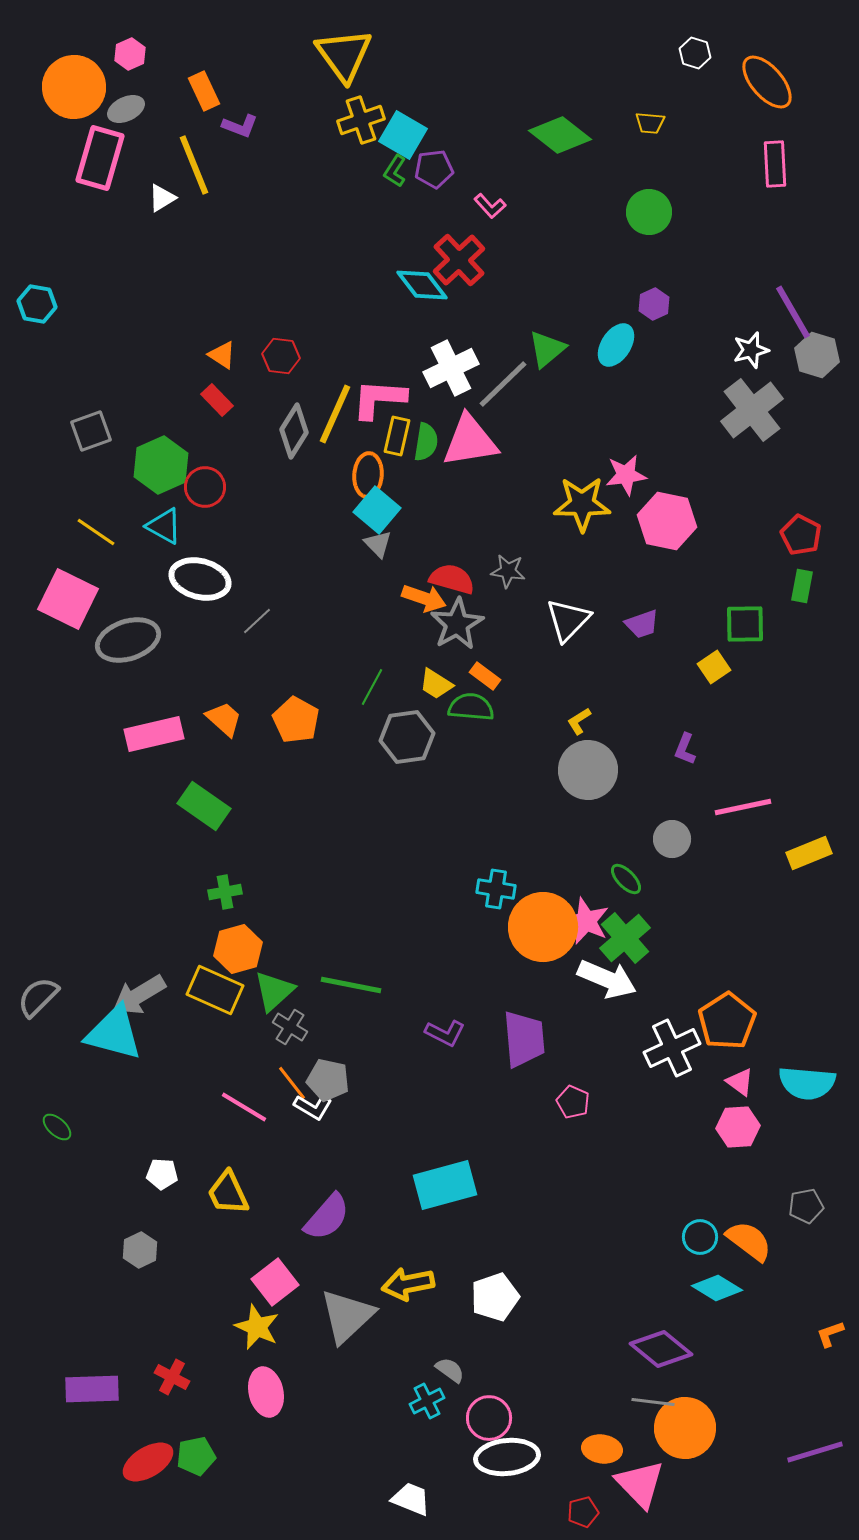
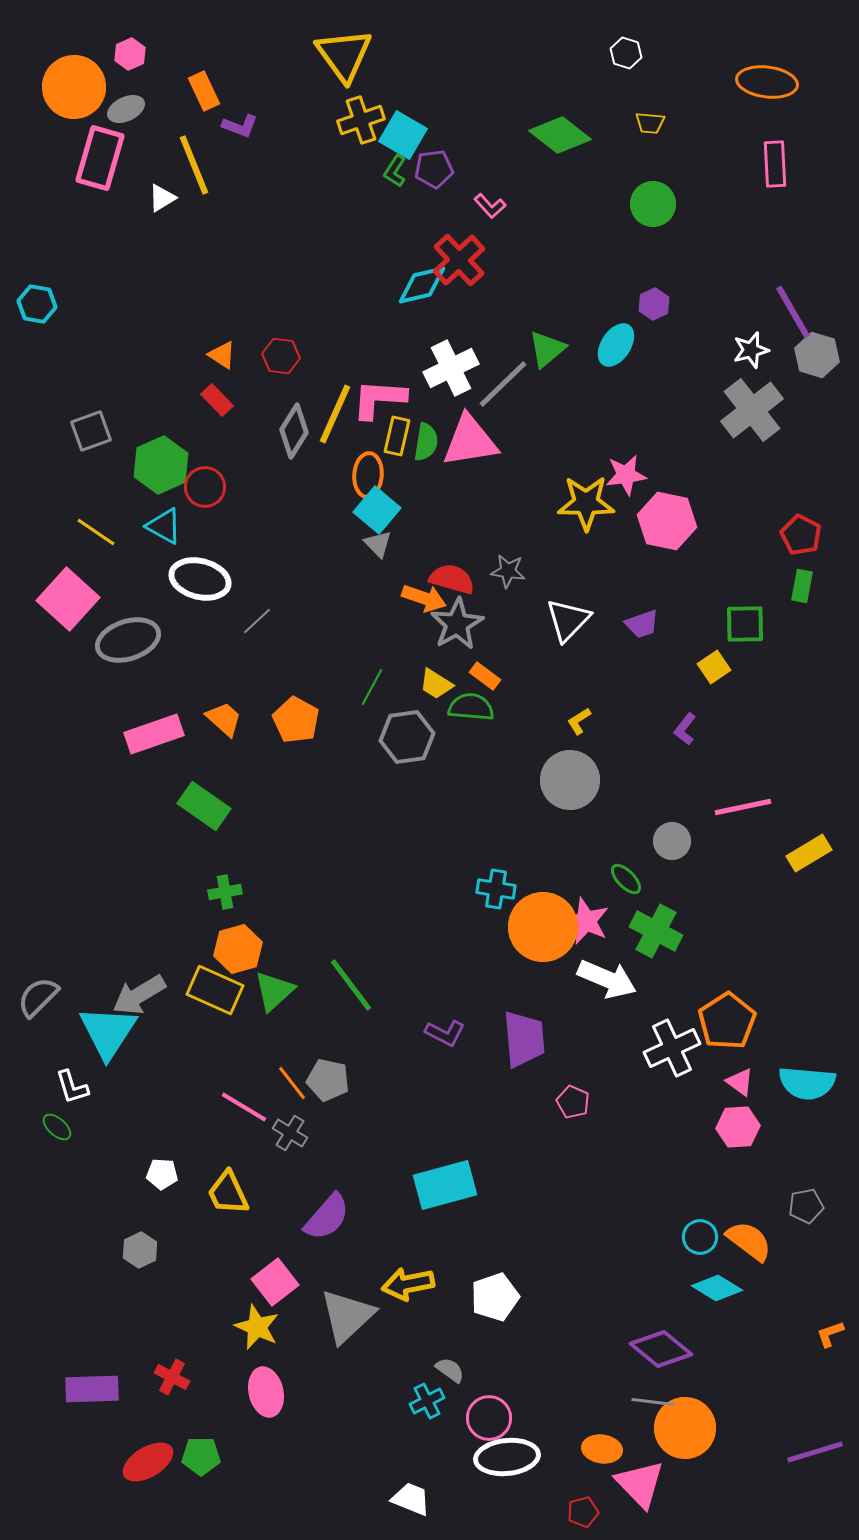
white hexagon at (695, 53): moved 69 px left
orange ellipse at (767, 82): rotated 42 degrees counterclockwise
green circle at (649, 212): moved 4 px right, 8 px up
cyan diamond at (422, 285): rotated 66 degrees counterclockwise
yellow star at (582, 504): moved 4 px right, 1 px up
pink square at (68, 599): rotated 16 degrees clockwise
pink rectangle at (154, 734): rotated 6 degrees counterclockwise
purple L-shape at (685, 749): moved 20 px up; rotated 16 degrees clockwise
gray circle at (588, 770): moved 18 px left, 10 px down
gray circle at (672, 839): moved 2 px down
yellow rectangle at (809, 853): rotated 9 degrees counterclockwise
green cross at (625, 938): moved 31 px right, 7 px up; rotated 21 degrees counterclockwise
green line at (351, 985): rotated 42 degrees clockwise
gray cross at (290, 1027): moved 106 px down
cyan triangle at (114, 1033): moved 6 px left, 1 px up; rotated 48 degrees clockwise
white L-shape at (313, 1107): moved 241 px left, 20 px up; rotated 42 degrees clockwise
green pentagon at (196, 1456): moved 5 px right; rotated 12 degrees clockwise
